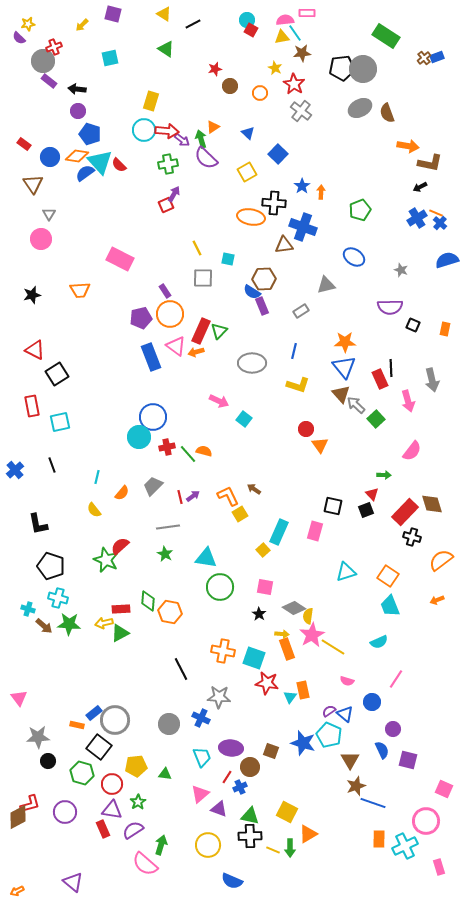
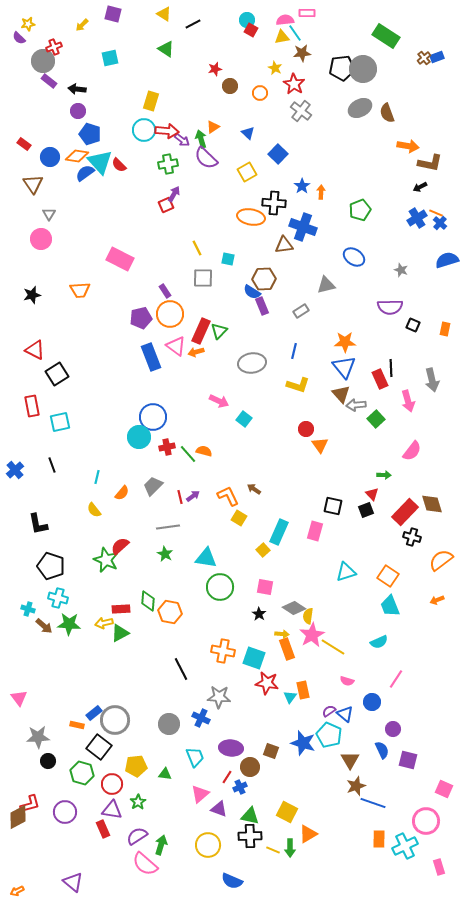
gray ellipse at (252, 363): rotated 8 degrees counterclockwise
gray arrow at (356, 405): rotated 48 degrees counterclockwise
yellow square at (240, 514): moved 1 px left, 4 px down; rotated 28 degrees counterclockwise
cyan trapezoid at (202, 757): moved 7 px left
purple semicircle at (133, 830): moved 4 px right, 6 px down
